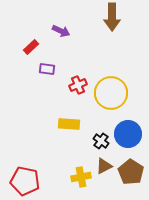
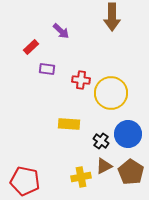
purple arrow: rotated 18 degrees clockwise
red cross: moved 3 px right, 5 px up; rotated 30 degrees clockwise
